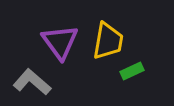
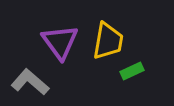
gray L-shape: moved 2 px left
